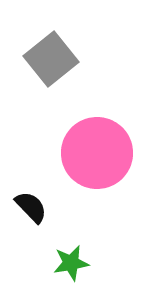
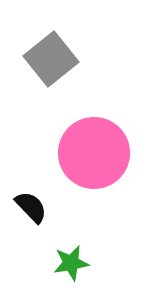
pink circle: moved 3 px left
